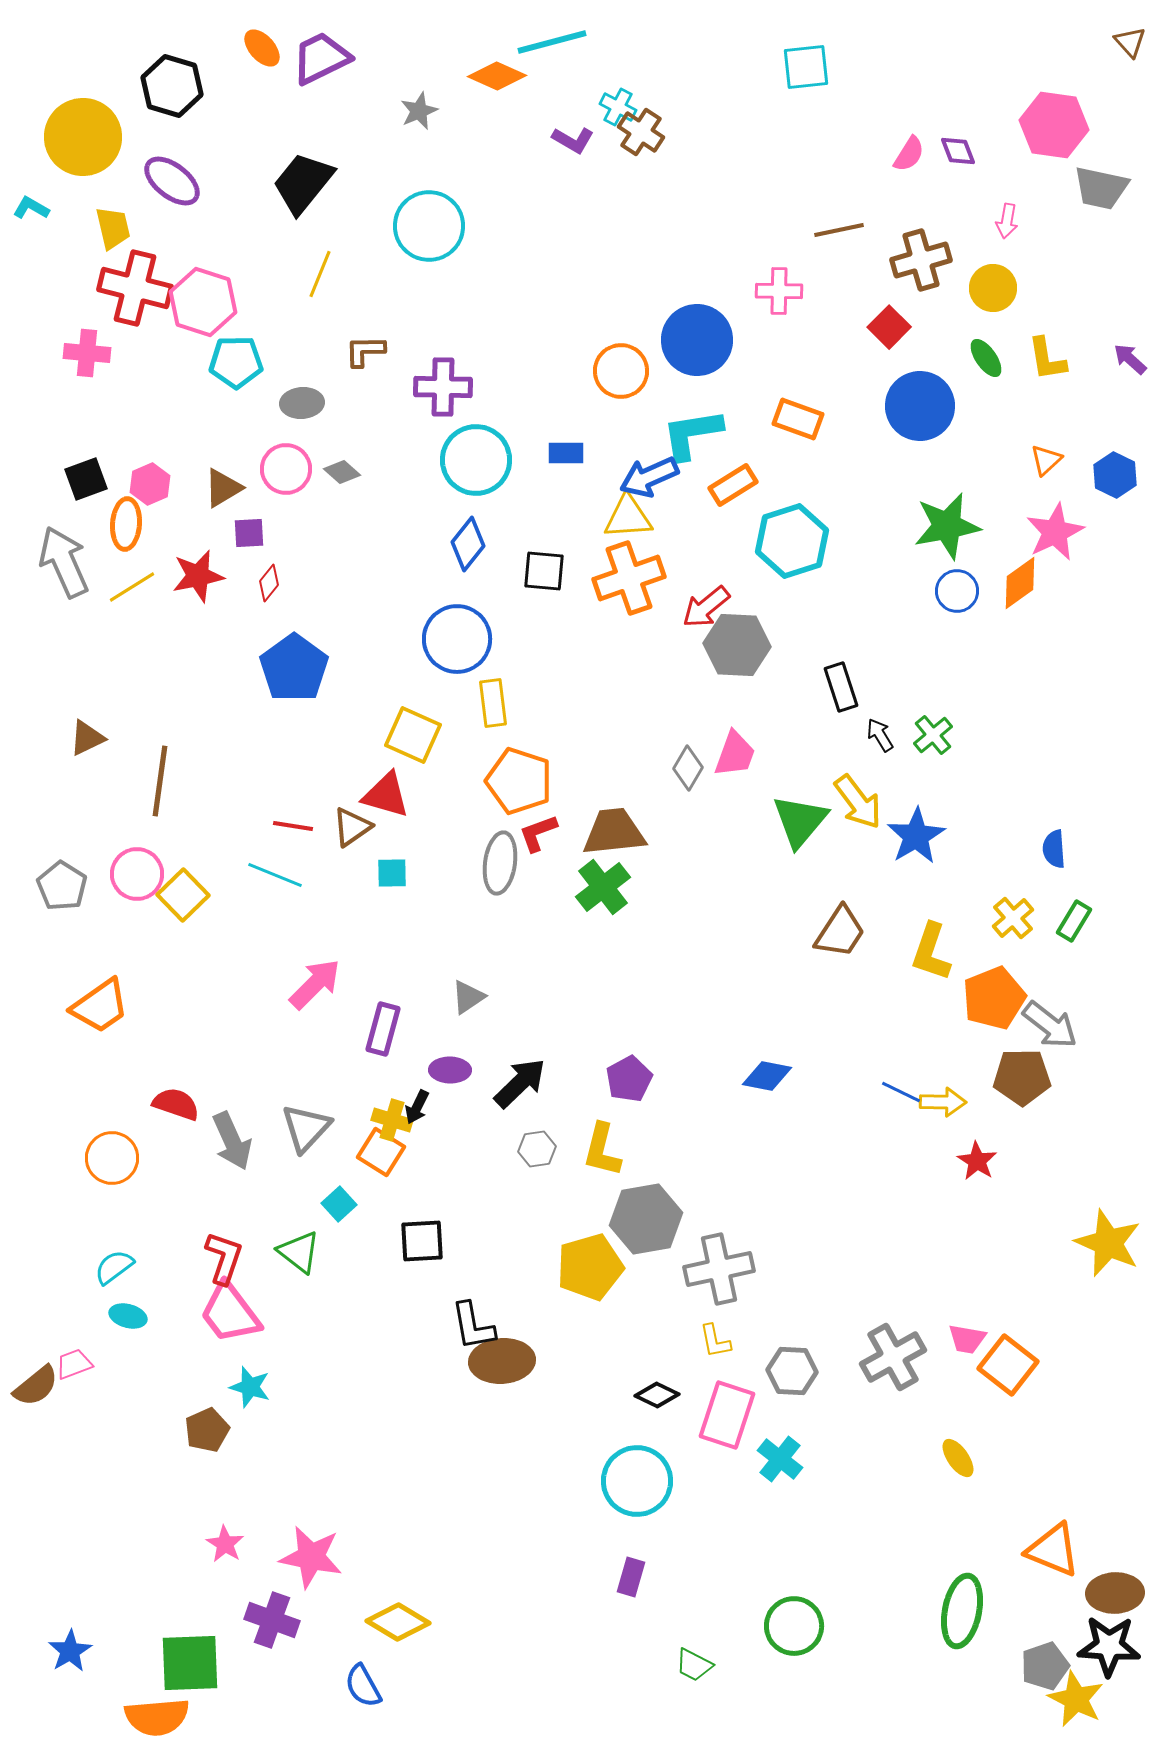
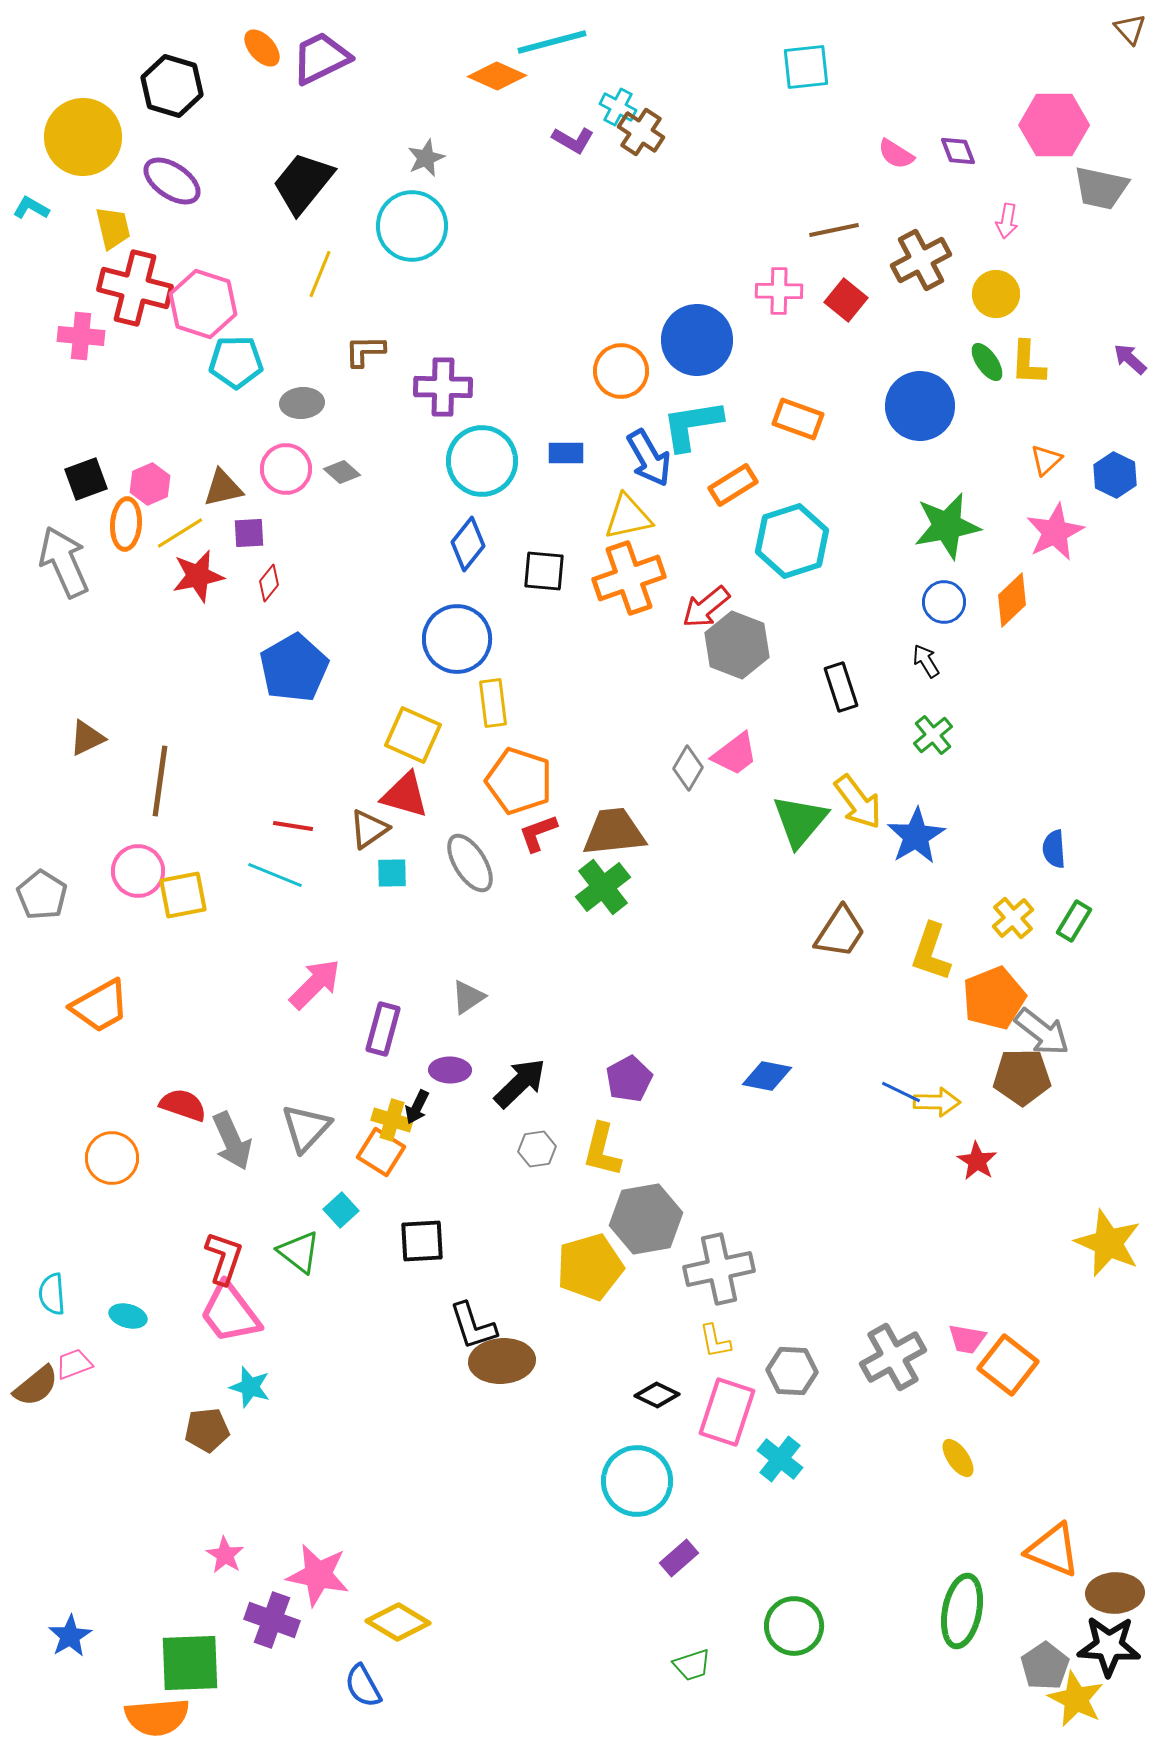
brown triangle at (1130, 42): moved 13 px up
gray star at (419, 111): moved 7 px right, 47 px down
pink hexagon at (1054, 125): rotated 8 degrees counterclockwise
pink semicircle at (909, 154): moved 13 px left; rotated 90 degrees clockwise
purple ellipse at (172, 181): rotated 4 degrees counterclockwise
cyan circle at (429, 226): moved 17 px left
brown line at (839, 230): moved 5 px left
brown cross at (921, 260): rotated 12 degrees counterclockwise
yellow circle at (993, 288): moved 3 px right, 6 px down
pink hexagon at (203, 302): moved 2 px down
red square at (889, 327): moved 43 px left, 27 px up; rotated 6 degrees counterclockwise
pink cross at (87, 353): moved 6 px left, 17 px up
green ellipse at (986, 358): moved 1 px right, 4 px down
yellow L-shape at (1047, 359): moved 19 px left, 4 px down; rotated 12 degrees clockwise
cyan L-shape at (692, 434): moved 9 px up
cyan circle at (476, 460): moved 6 px right, 1 px down
blue arrow at (649, 477): moved 19 px up; rotated 96 degrees counterclockwise
brown triangle at (223, 488): rotated 18 degrees clockwise
yellow triangle at (628, 517): rotated 8 degrees counterclockwise
orange diamond at (1020, 583): moved 8 px left, 17 px down; rotated 8 degrees counterclockwise
yellow line at (132, 587): moved 48 px right, 54 px up
blue circle at (957, 591): moved 13 px left, 11 px down
gray hexagon at (737, 645): rotated 18 degrees clockwise
blue pentagon at (294, 668): rotated 6 degrees clockwise
black arrow at (880, 735): moved 46 px right, 74 px up
pink trapezoid at (735, 754): rotated 33 degrees clockwise
red triangle at (386, 795): moved 19 px right
brown triangle at (352, 827): moved 17 px right, 2 px down
gray ellipse at (500, 863): moved 30 px left; rotated 40 degrees counterclockwise
pink circle at (137, 874): moved 1 px right, 3 px up
gray pentagon at (62, 886): moved 20 px left, 9 px down
yellow square at (183, 895): rotated 33 degrees clockwise
orange trapezoid at (100, 1006): rotated 6 degrees clockwise
gray arrow at (1050, 1025): moved 8 px left, 7 px down
yellow arrow at (943, 1102): moved 6 px left
red semicircle at (176, 1104): moved 7 px right, 1 px down
cyan square at (339, 1204): moved 2 px right, 6 px down
cyan semicircle at (114, 1267): moved 62 px left, 27 px down; rotated 57 degrees counterclockwise
black L-shape at (473, 1326): rotated 8 degrees counterclockwise
pink rectangle at (727, 1415): moved 3 px up
brown pentagon at (207, 1430): rotated 18 degrees clockwise
pink star at (225, 1544): moved 11 px down
pink star at (311, 1557): moved 7 px right, 18 px down
purple rectangle at (631, 1577): moved 48 px right, 19 px up; rotated 33 degrees clockwise
blue star at (70, 1651): moved 15 px up
green trapezoid at (694, 1665): moved 2 px left; rotated 45 degrees counterclockwise
gray pentagon at (1045, 1666): rotated 15 degrees counterclockwise
